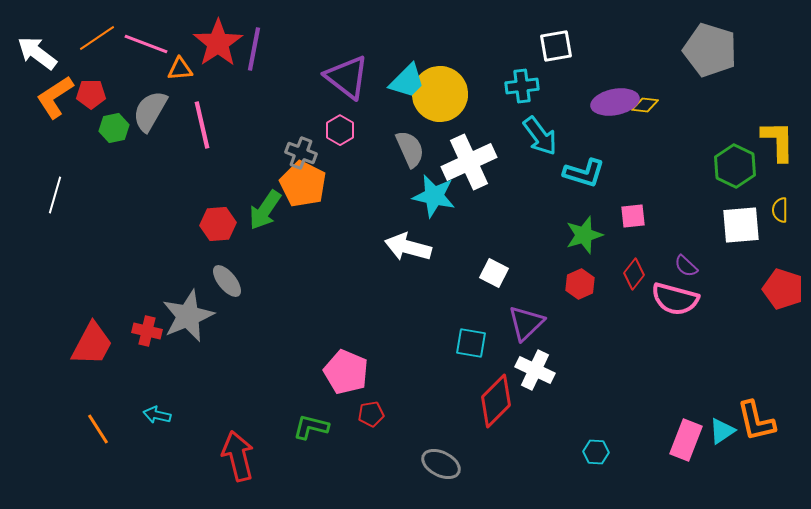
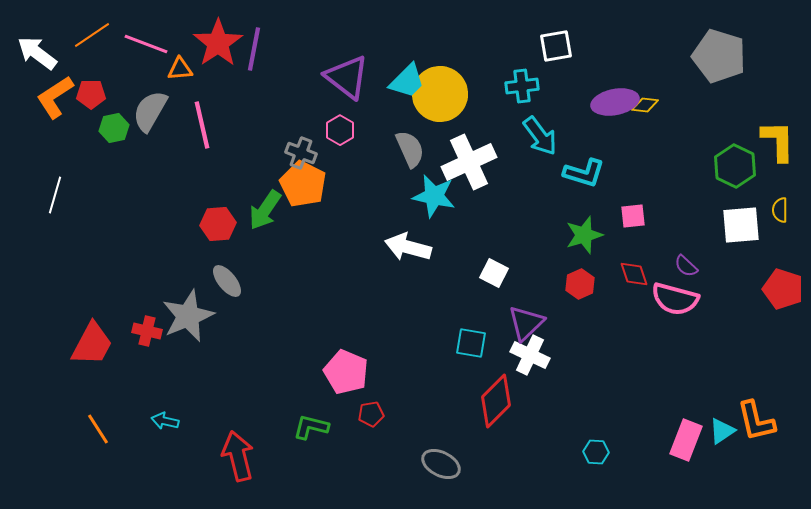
orange line at (97, 38): moved 5 px left, 3 px up
gray pentagon at (710, 50): moved 9 px right, 6 px down
red diamond at (634, 274): rotated 56 degrees counterclockwise
white cross at (535, 370): moved 5 px left, 15 px up
cyan arrow at (157, 415): moved 8 px right, 6 px down
